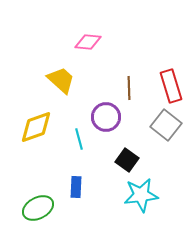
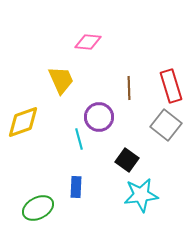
yellow trapezoid: rotated 24 degrees clockwise
purple circle: moved 7 px left
yellow diamond: moved 13 px left, 5 px up
